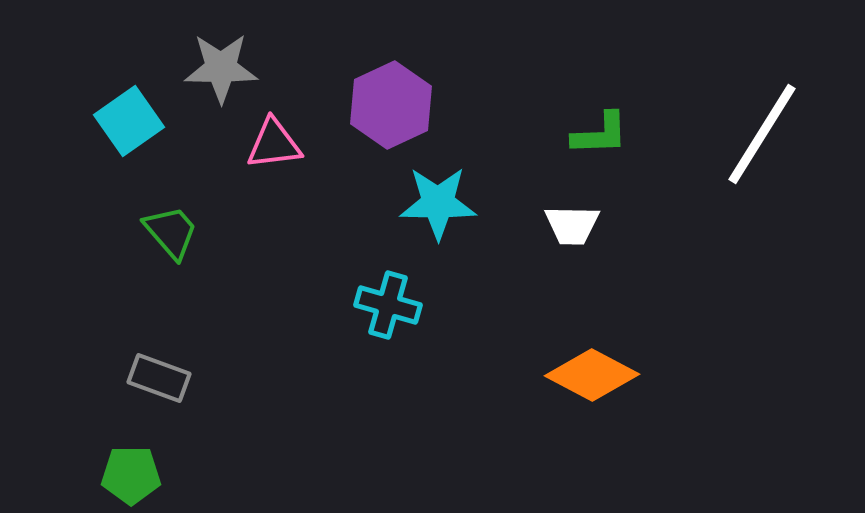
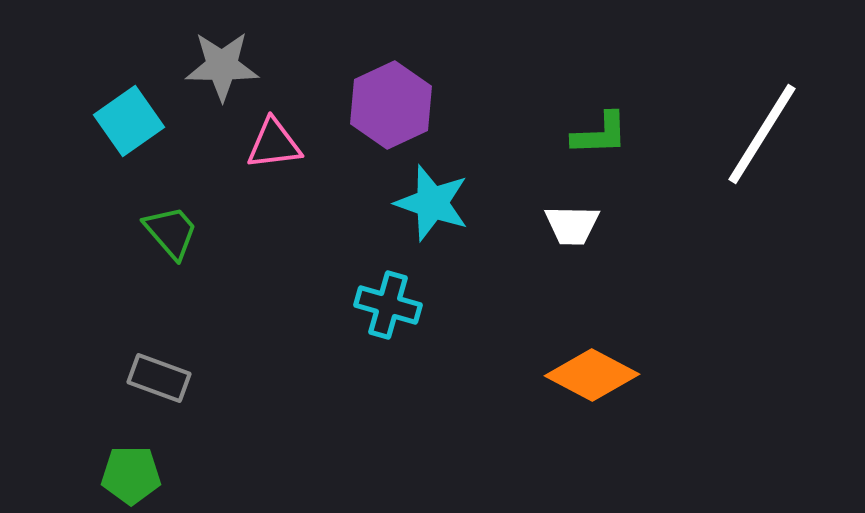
gray star: moved 1 px right, 2 px up
cyan star: moved 6 px left; rotated 18 degrees clockwise
